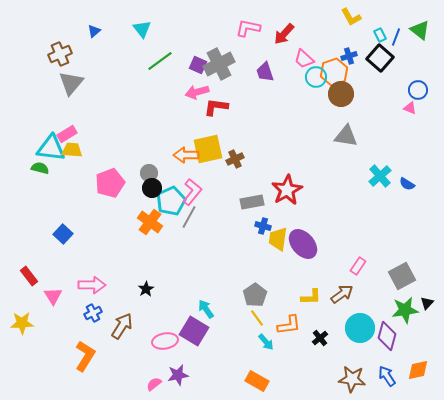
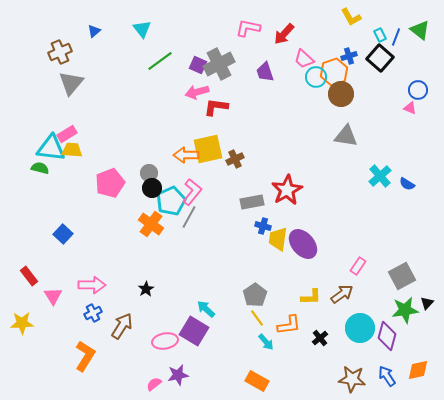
brown cross at (60, 54): moved 2 px up
orange cross at (150, 222): moved 1 px right, 2 px down
cyan arrow at (206, 309): rotated 12 degrees counterclockwise
